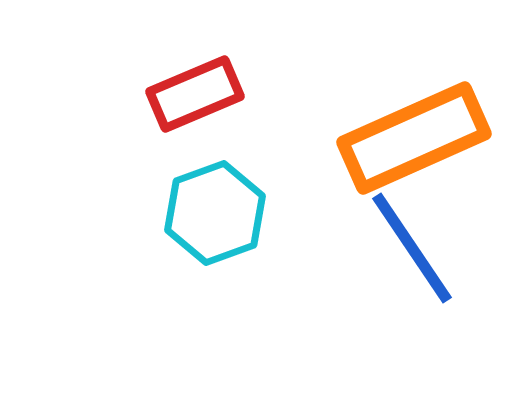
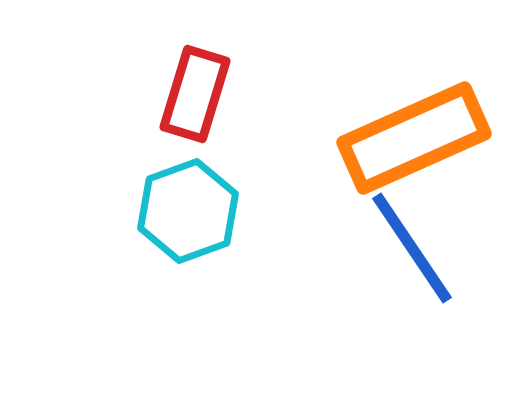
red rectangle: rotated 50 degrees counterclockwise
cyan hexagon: moved 27 px left, 2 px up
